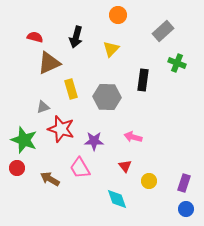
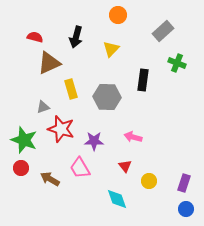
red circle: moved 4 px right
